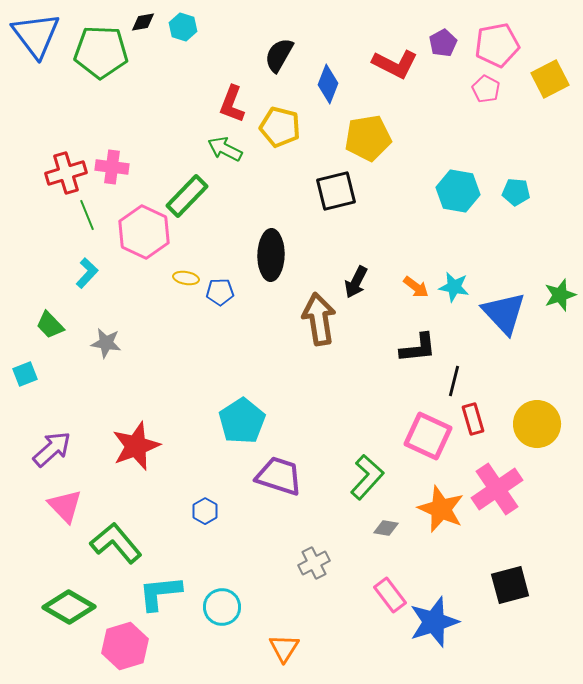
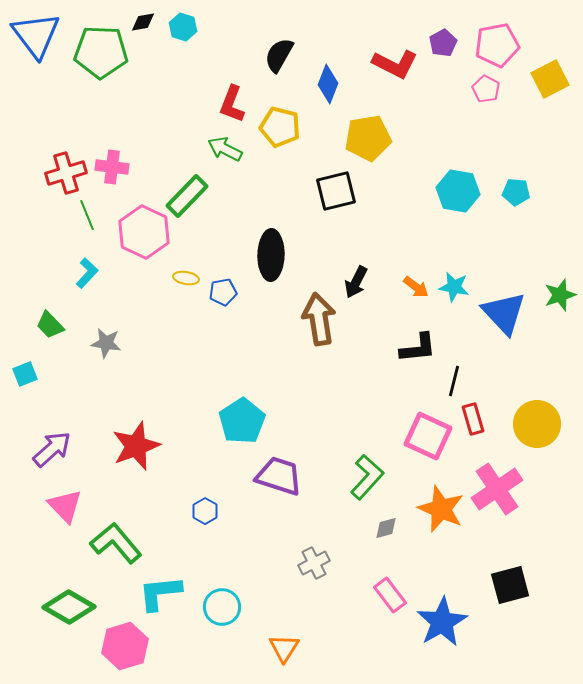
blue pentagon at (220, 292): moved 3 px right; rotated 8 degrees counterclockwise
gray diamond at (386, 528): rotated 25 degrees counterclockwise
blue star at (434, 622): moved 8 px right; rotated 12 degrees counterclockwise
